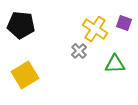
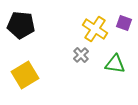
gray cross: moved 2 px right, 4 px down
green triangle: rotated 10 degrees clockwise
